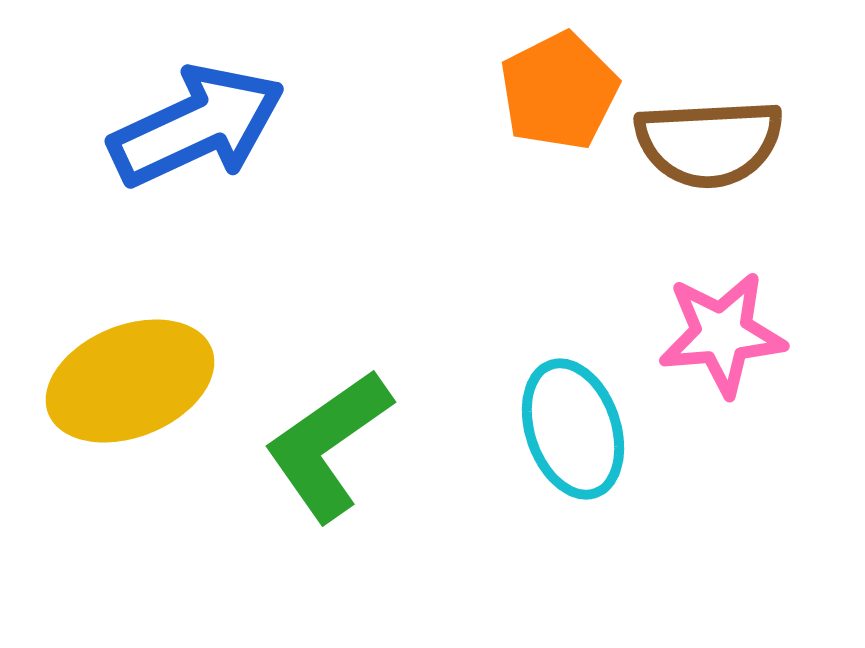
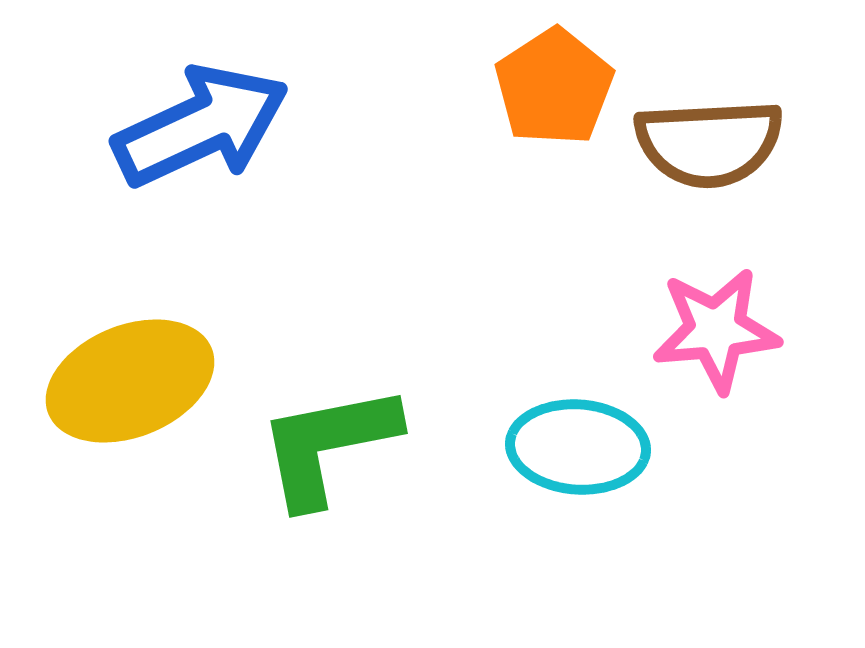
orange pentagon: moved 5 px left, 4 px up; rotated 6 degrees counterclockwise
blue arrow: moved 4 px right
pink star: moved 6 px left, 4 px up
cyan ellipse: moved 5 px right, 18 px down; rotated 67 degrees counterclockwise
green L-shape: rotated 24 degrees clockwise
